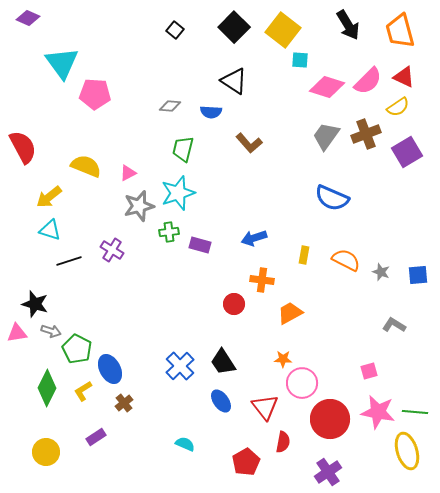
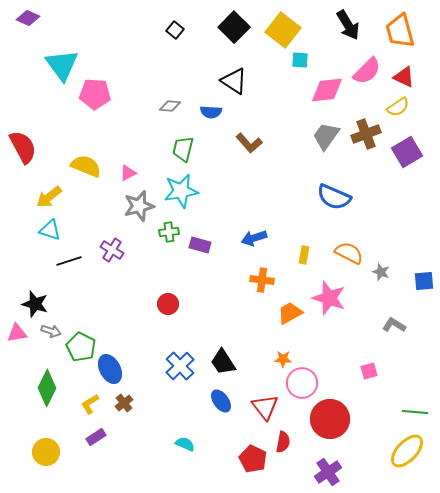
cyan triangle at (62, 63): moved 2 px down
pink semicircle at (368, 81): moved 1 px left, 10 px up
pink diamond at (327, 87): moved 3 px down; rotated 24 degrees counterclockwise
cyan star at (178, 193): moved 3 px right, 2 px up; rotated 8 degrees clockwise
blue semicircle at (332, 198): moved 2 px right, 1 px up
orange semicircle at (346, 260): moved 3 px right, 7 px up
blue square at (418, 275): moved 6 px right, 6 px down
red circle at (234, 304): moved 66 px left
green pentagon at (77, 349): moved 4 px right, 2 px up
yellow L-shape at (83, 391): moved 7 px right, 13 px down
pink star at (378, 412): moved 49 px left, 114 px up; rotated 8 degrees clockwise
yellow ellipse at (407, 451): rotated 60 degrees clockwise
red pentagon at (246, 462): moved 7 px right, 3 px up; rotated 16 degrees counterclockwise
